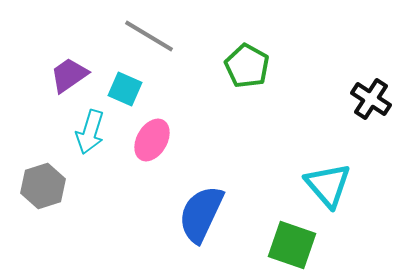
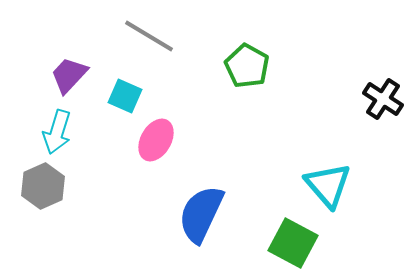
purple trapezoid: rotated 12 degrees counterclockwise
cyan square: moved 7 px down
black cross: moved 12 px right
cyan arrow: moved 33 px left
pink ellipse: moved 4 px right
gray hexagon: rotated 6 degrees counterclockwise
green square: moved 1 px right, 2 px up; rotated 9 degrees clockwise
